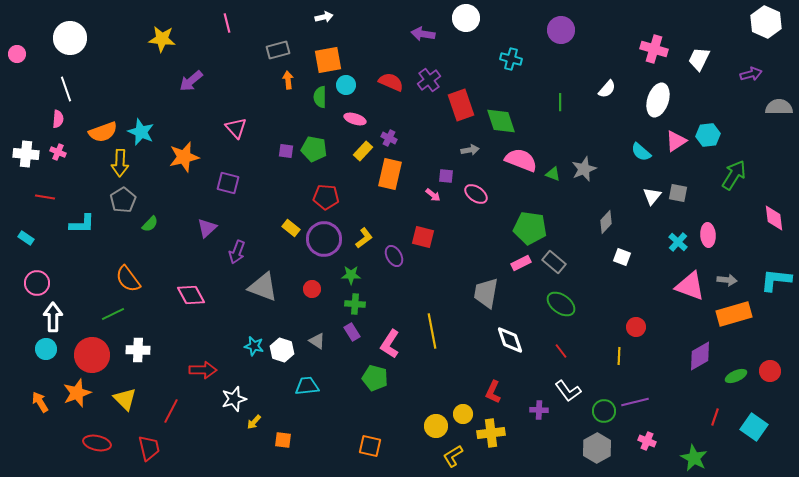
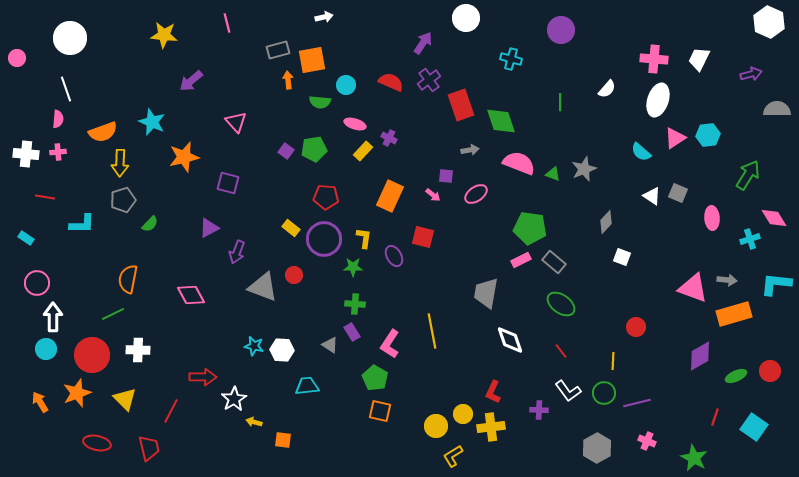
white hexagon at (766, 22): moved 3 px right
purple arrow at (423, 34): moved 9 px down; rotated 115 degrees clockwise
yellow star at (162, 39): moved 2 px right, 4 px up
pink cross at (654, 49): moved 10 px down; rotated 12 degrees counterclockwise
pink circle at (17, 54): moved 4 px down
orange square at (328, 60): moved 16 px left
green semicircle at (320, 97): moved 5 px down; rotated 85 degrees counterclockwise
gray semicircle at (779, 107): moved 2 px left, 2 px down
pink ellipse at (355, 119): moved 5 px down
pink triangle at (236, 128): moved 6 px up
cyan star at (141, 132): moved 11 px right, 10 px up
pink triangle at (676, 141): moved 1 px left, 3 px up
green pentagon at (314, 149): rotated 20 degrees counterclockwise
purple square at (286, 151): rotated 28 degrees clockwise
pink cross at (58, 152): rotated 28 degrees counterclockwise
pink semicircle at (521, 160): moved 2 px left, 3 px down
orange rectangle at (390, 174): moved 22 px down; rotated 12 degrees clockwise
green arrow at (734, 175): moved 14 px right
gray square at (678, 193): rotated 12 degrees clockwise
pink ellipse at (476, 194): rotated 70 degrees counterclockwise
white triangle at (652, 196): rotated 36 degrees counterclockwise
gray pentagon at (123, 200): rotated 15 degrees clockwise
pink diamond at (774, 218): rotated 24 degrees counterclockwise
purple triangle at (207, 228): moved 2 px right; rotated 15 degrees clockwise
pink ellipse at (708, 235): moved 4 px right, 17 px up
yellow L-shape at (364, 238): rotated 45 degrees counterclockwise
cyan cross at (678, 242): moved 72 px right, 3 px up; rotated 30 degrees clockwise
pink rectangle at (521, 263): moved 3 px up
green star at (351, 275): moved 2 px right, 8 px up
orange semicircle at (128, 279): rotated 48 degrees clockwise
cyan L-shape at (776, 280): moved 4 px down
pink triangle at (690, 286): moved 3 px right, 2 px down
red circle at (312, 289): moved 18 px left, 14 px up
gray triangle at (317, 341): moved 13 px right, 4 px down
white hexagon at (282, 350): rotated 15 degrees counterclockwise
yellow line at (619, 356): moved 6 px left, 5 px down
red arrow at (203, 370): moved 7 px down
green pentagon at (375, 378): rotated 15 degrees clockwise
white star at (234, 399): rotated 15 degrees counterclockwise
purple line at (635, 402): moved 2 px right, 1 px down
green circle at (604, 411): moved 18 px up
yellow arrow at (254, 422): rotated 63 degrees clockwise
yellow cross at (491, 433): moved 6 px up
orange square at (370, 446): moved 10 px right, 35 px up
